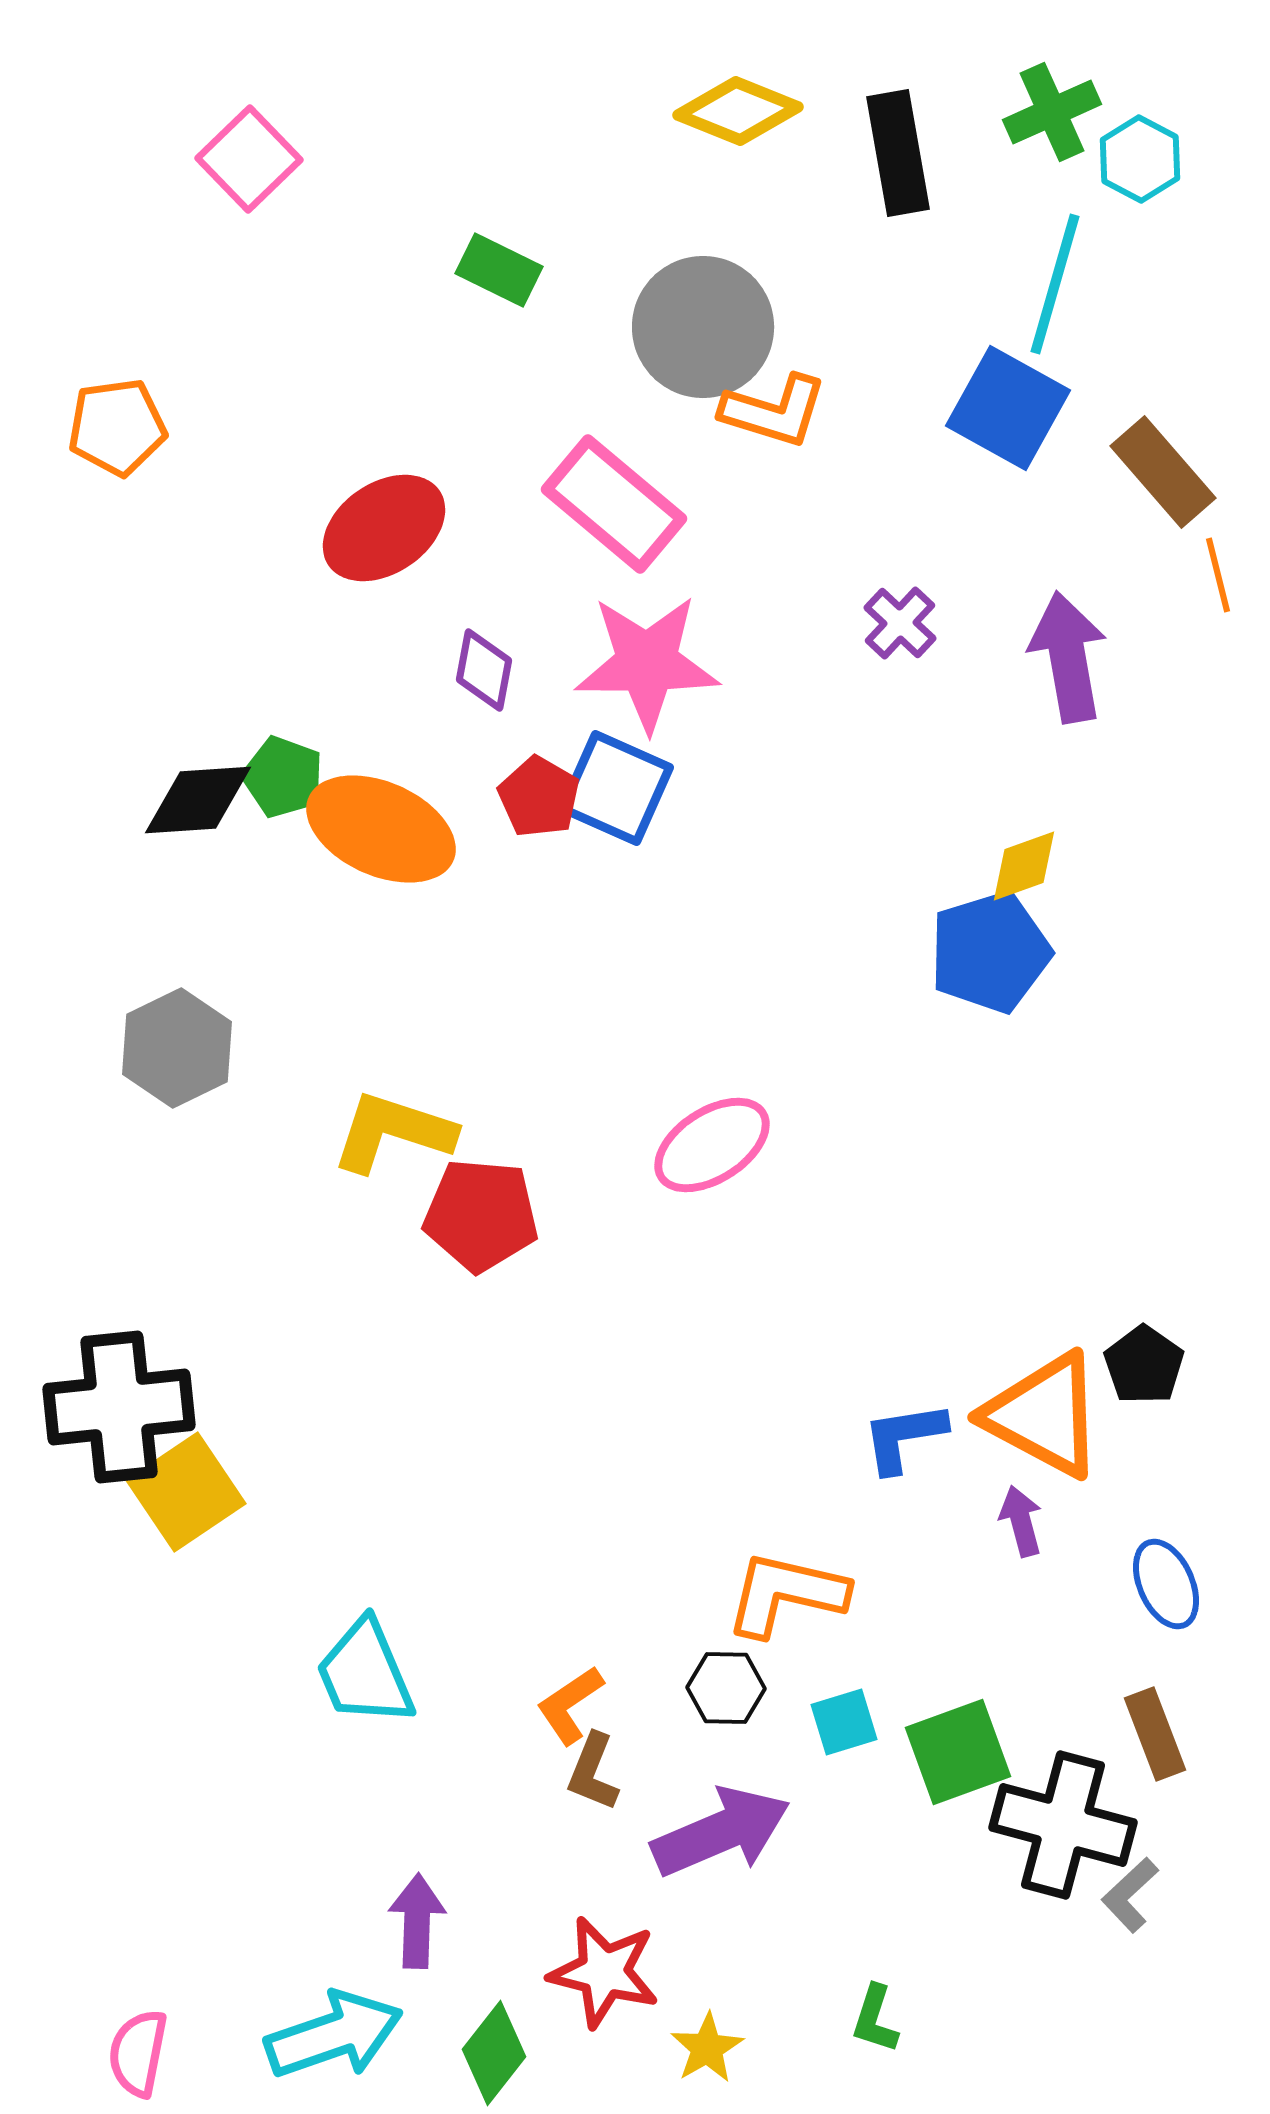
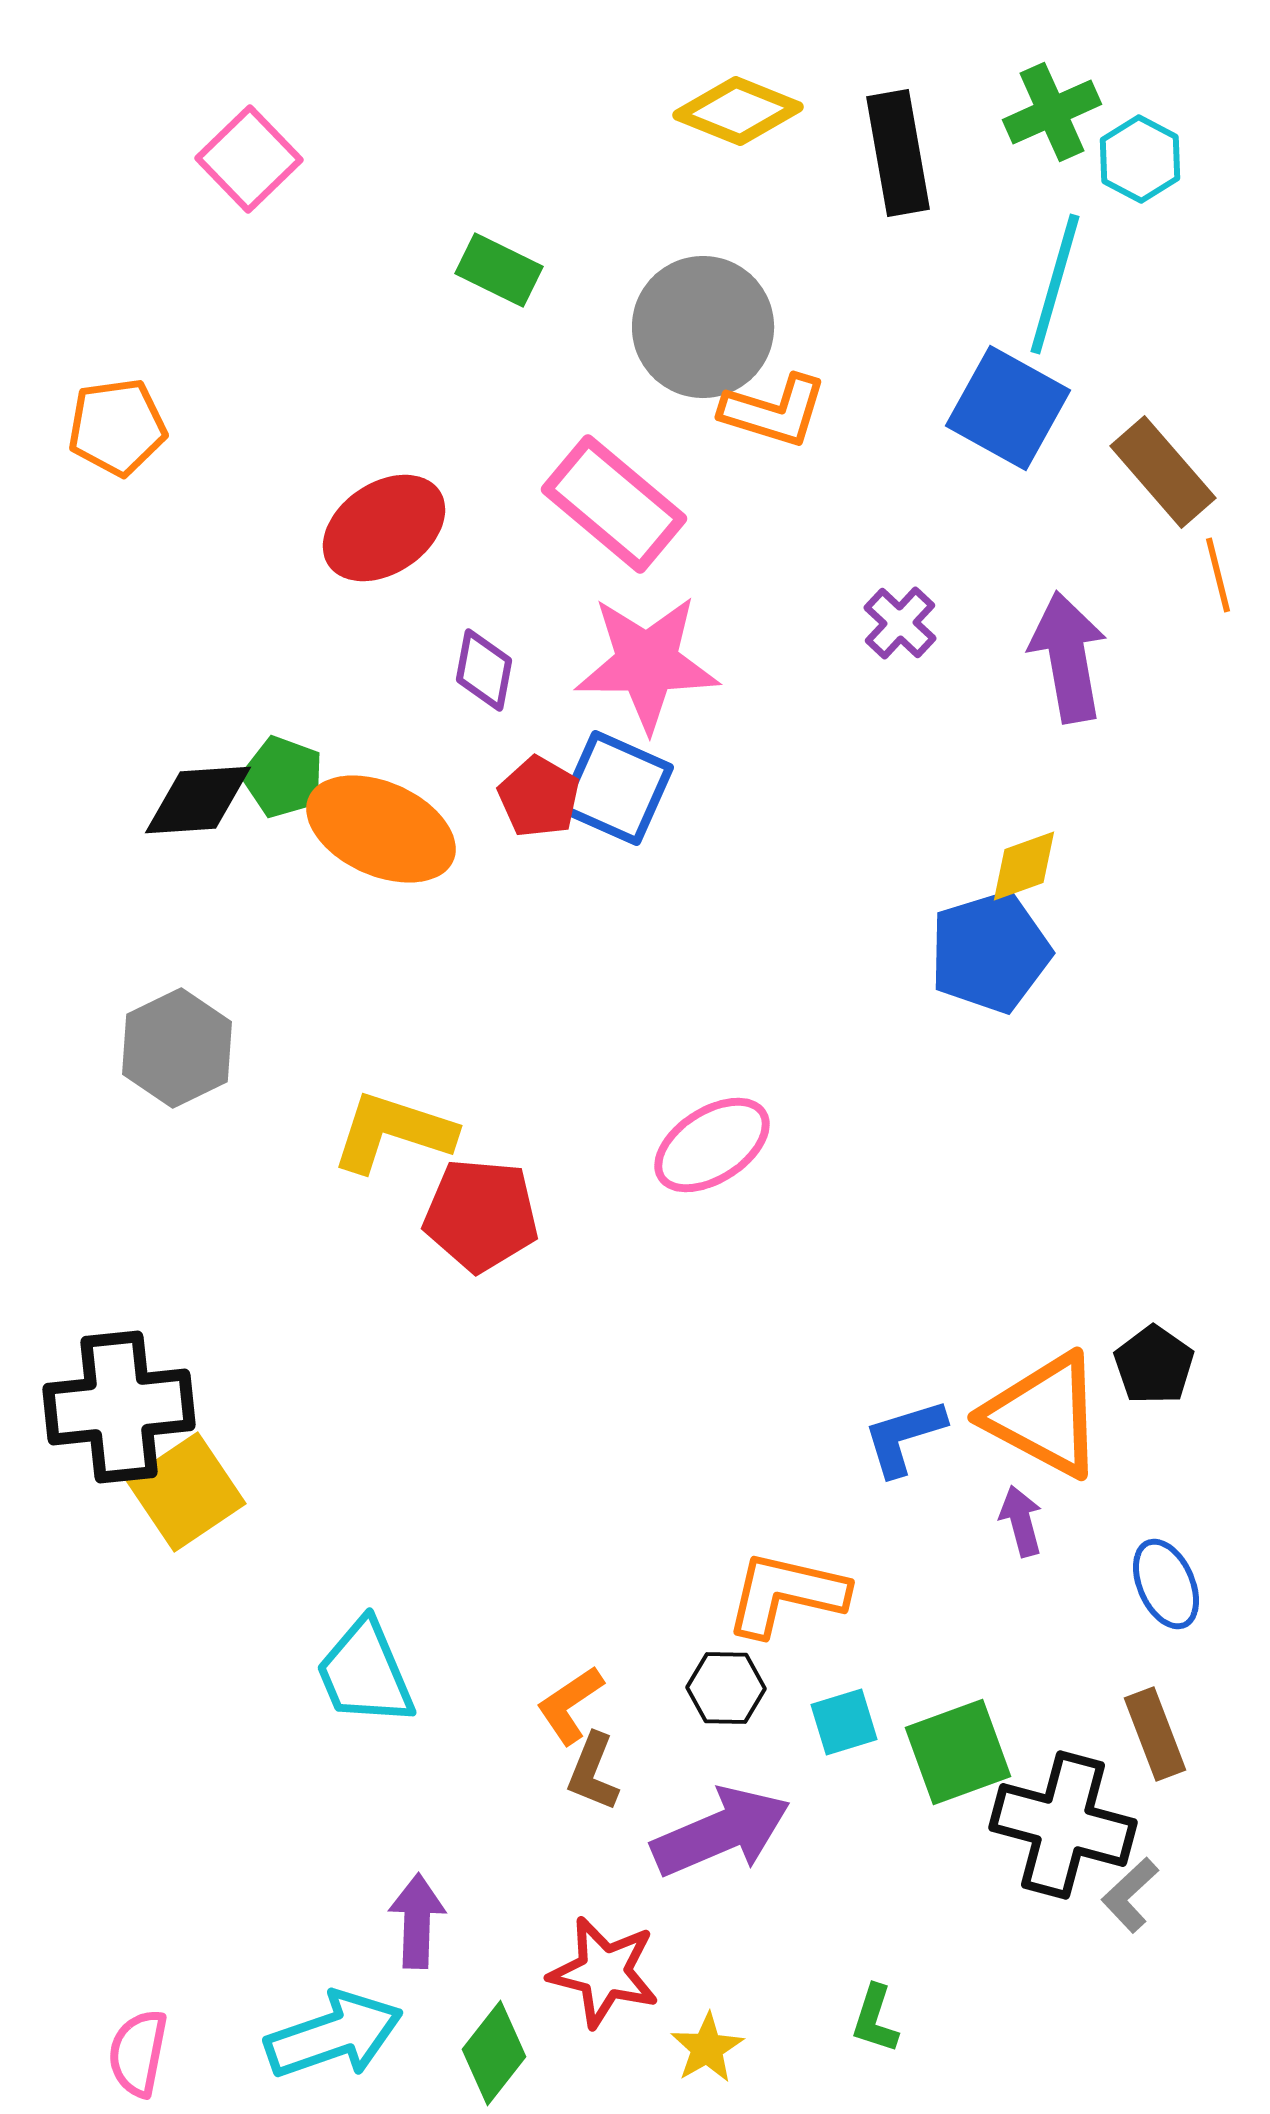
black pentagon at (1144, 1365): moved 10 px right
blue L-shape at (904, 1437): rotated 8 degrees counterclockwise
